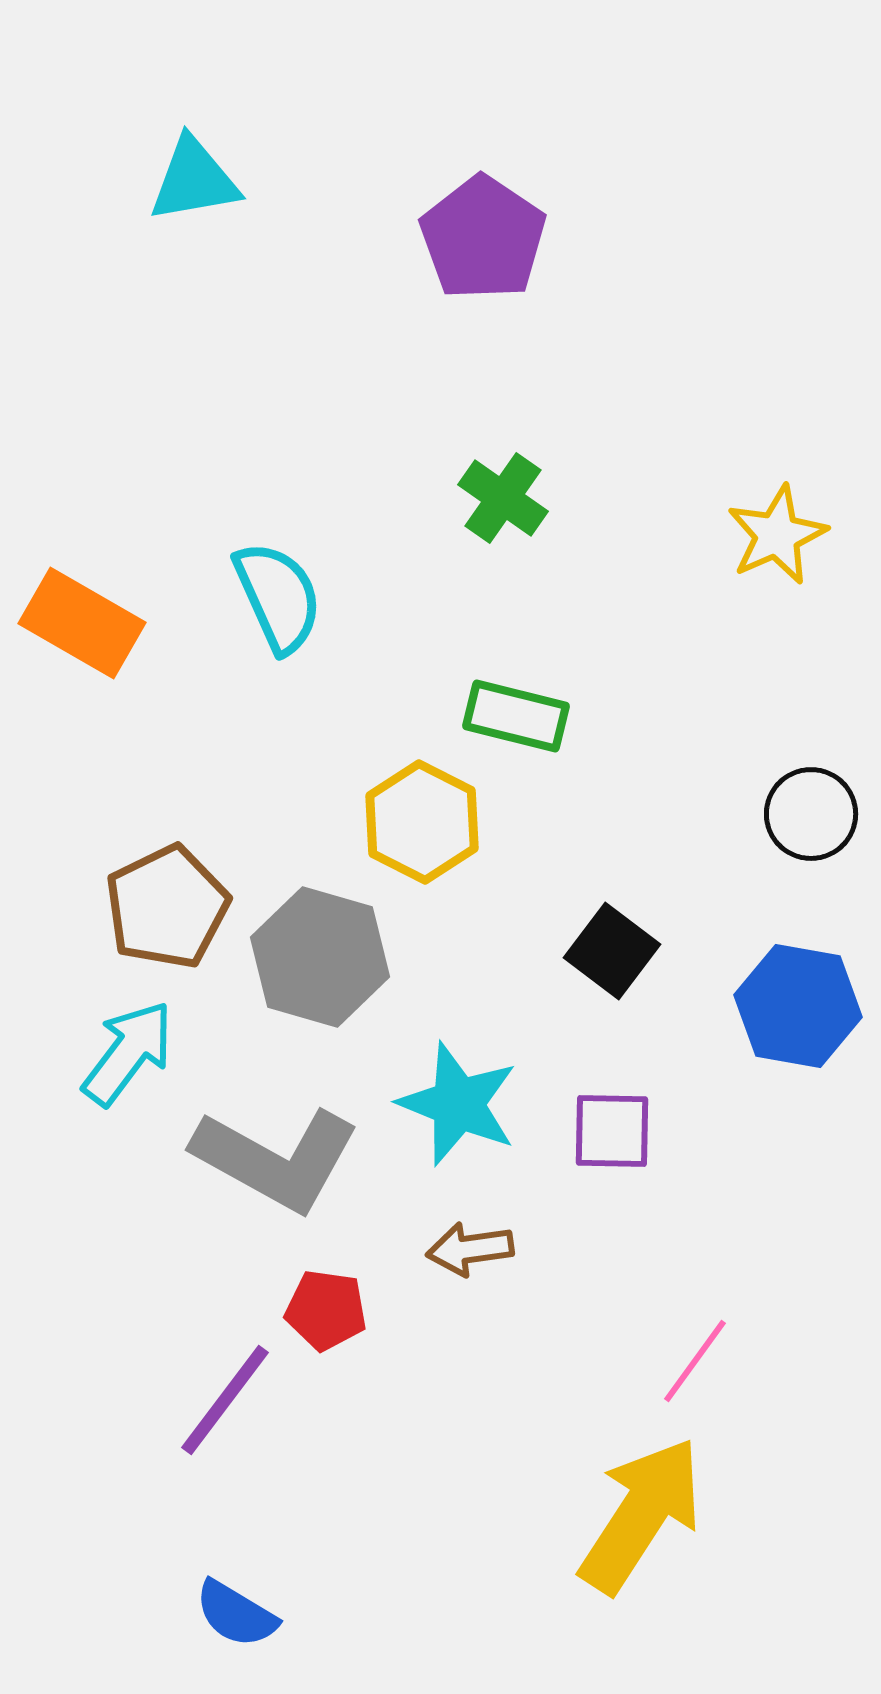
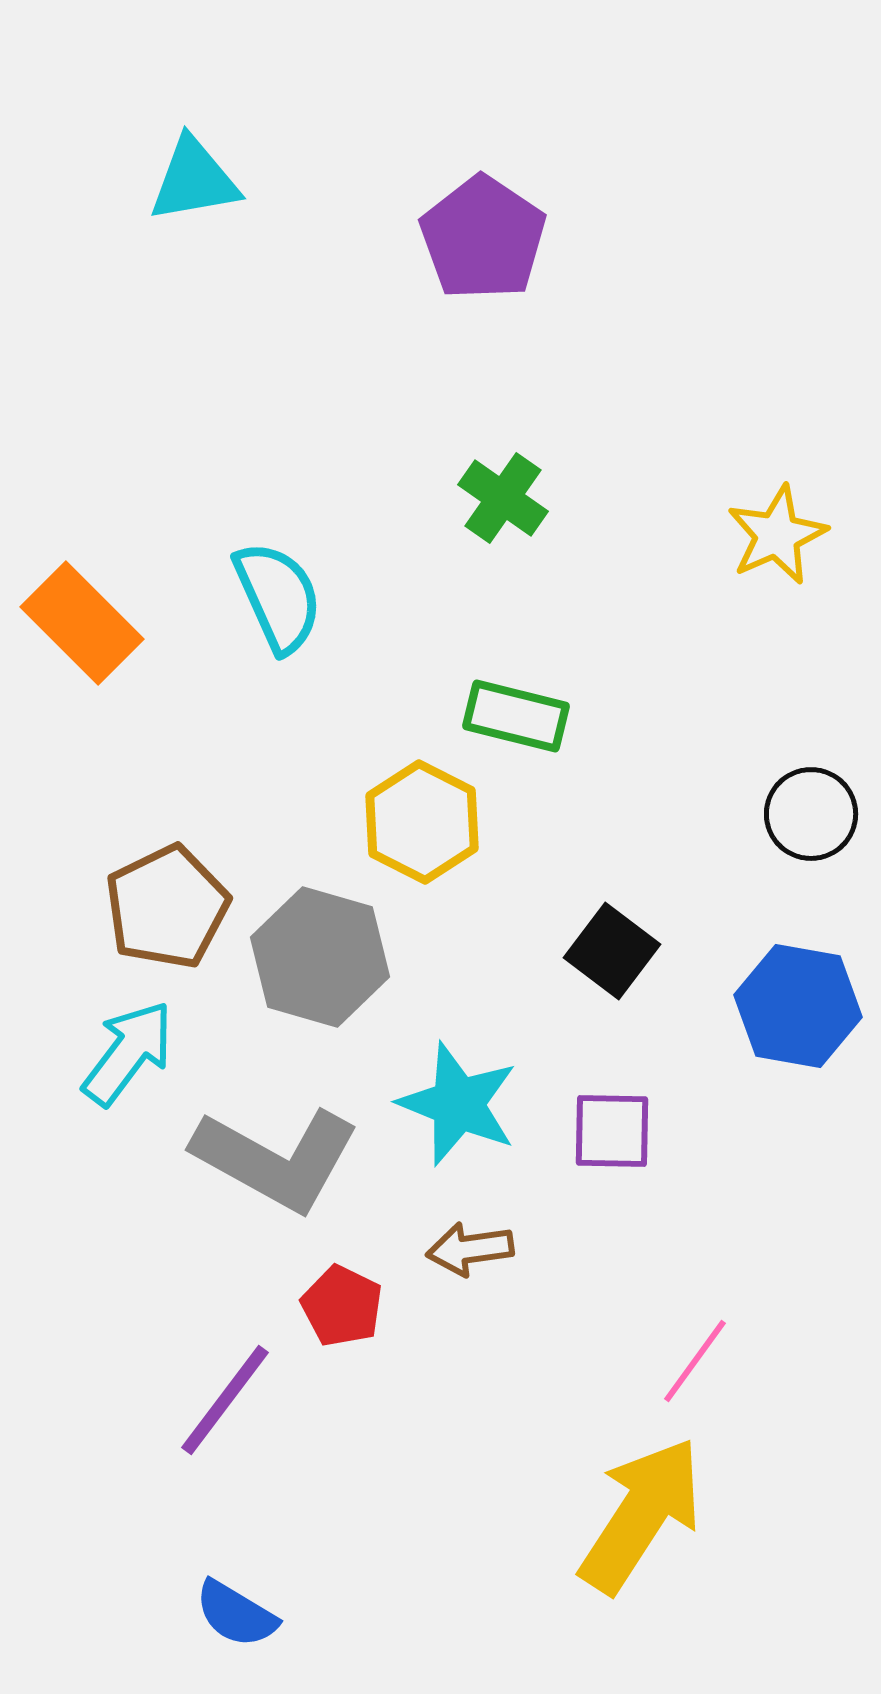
orange rectangle: rotated 15 degrees clockwise
red pentagon: moved 16 px right, 4 px up; rotated 18 degrees clockwise
